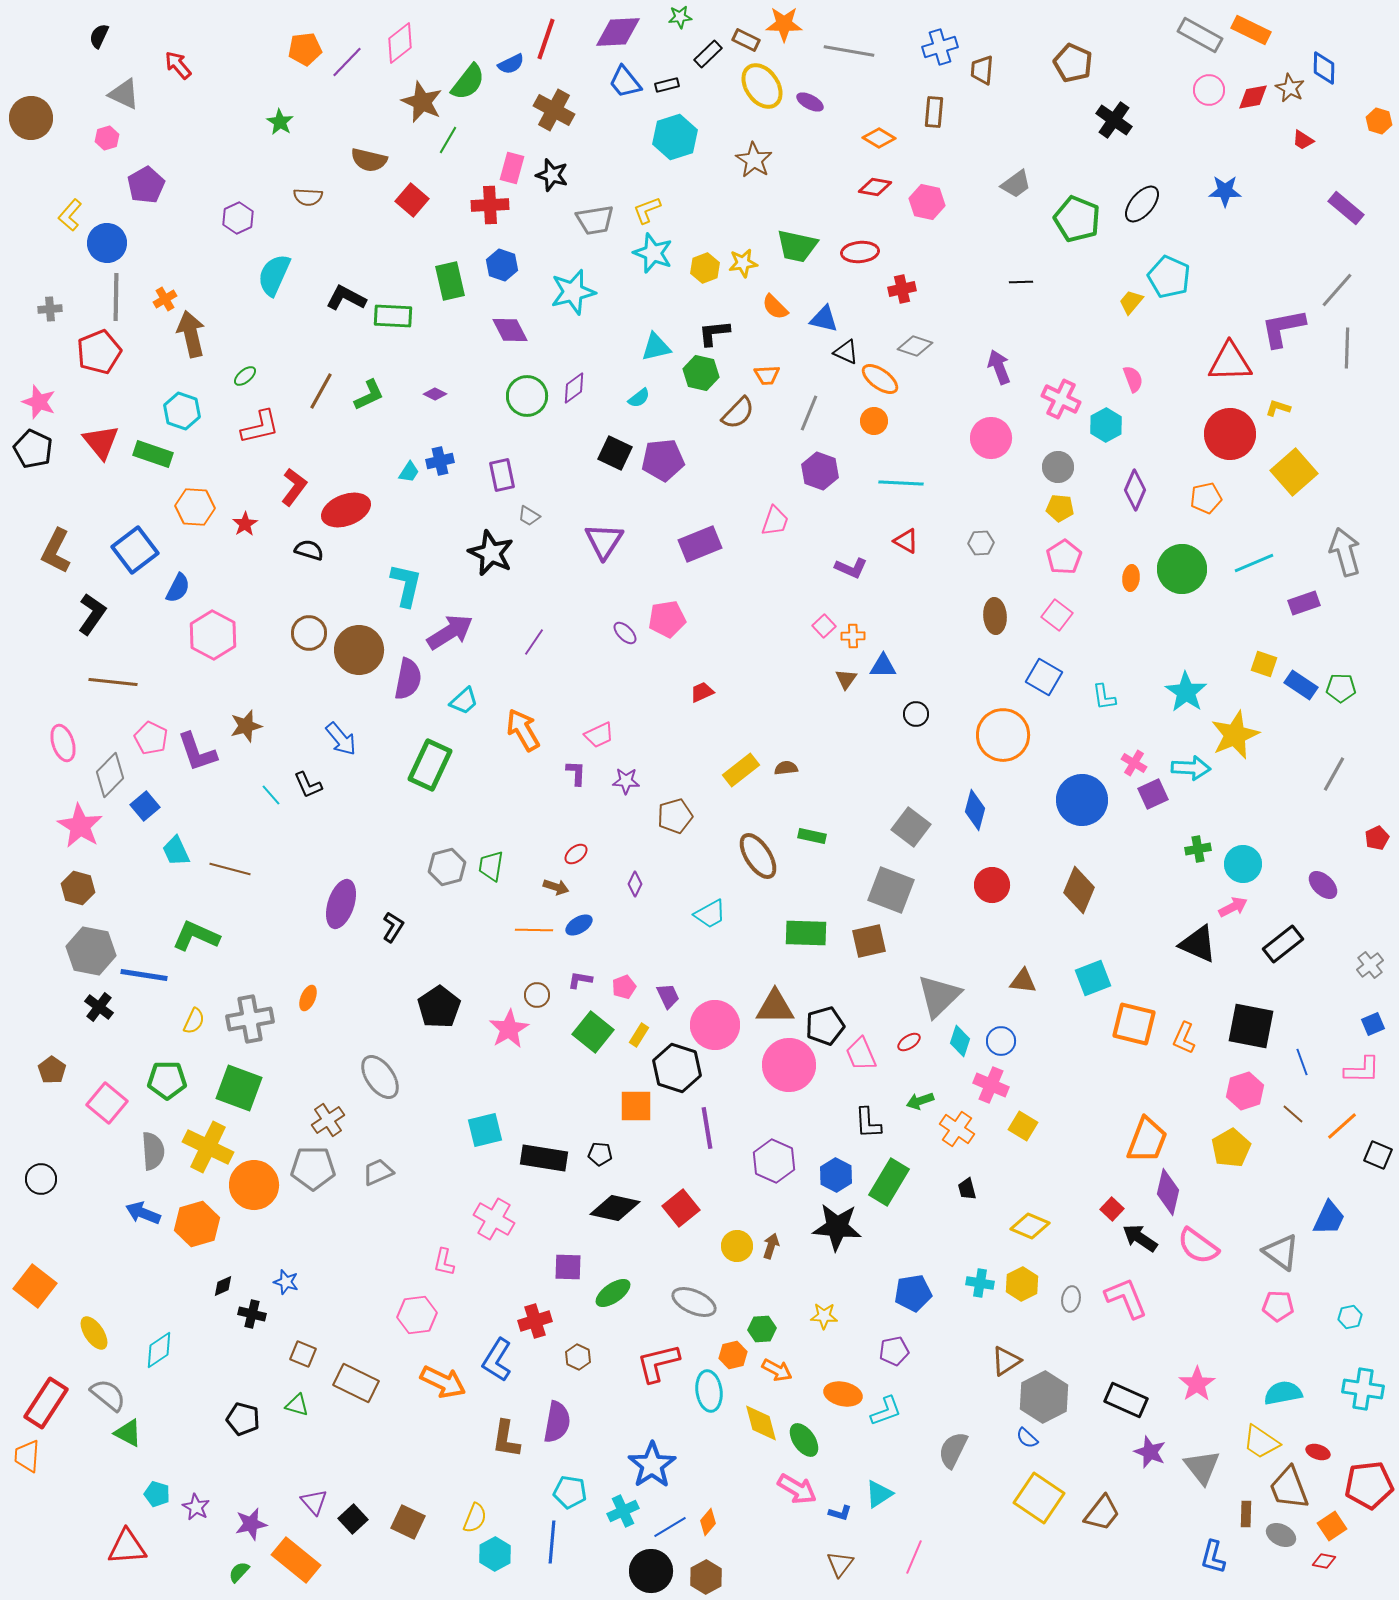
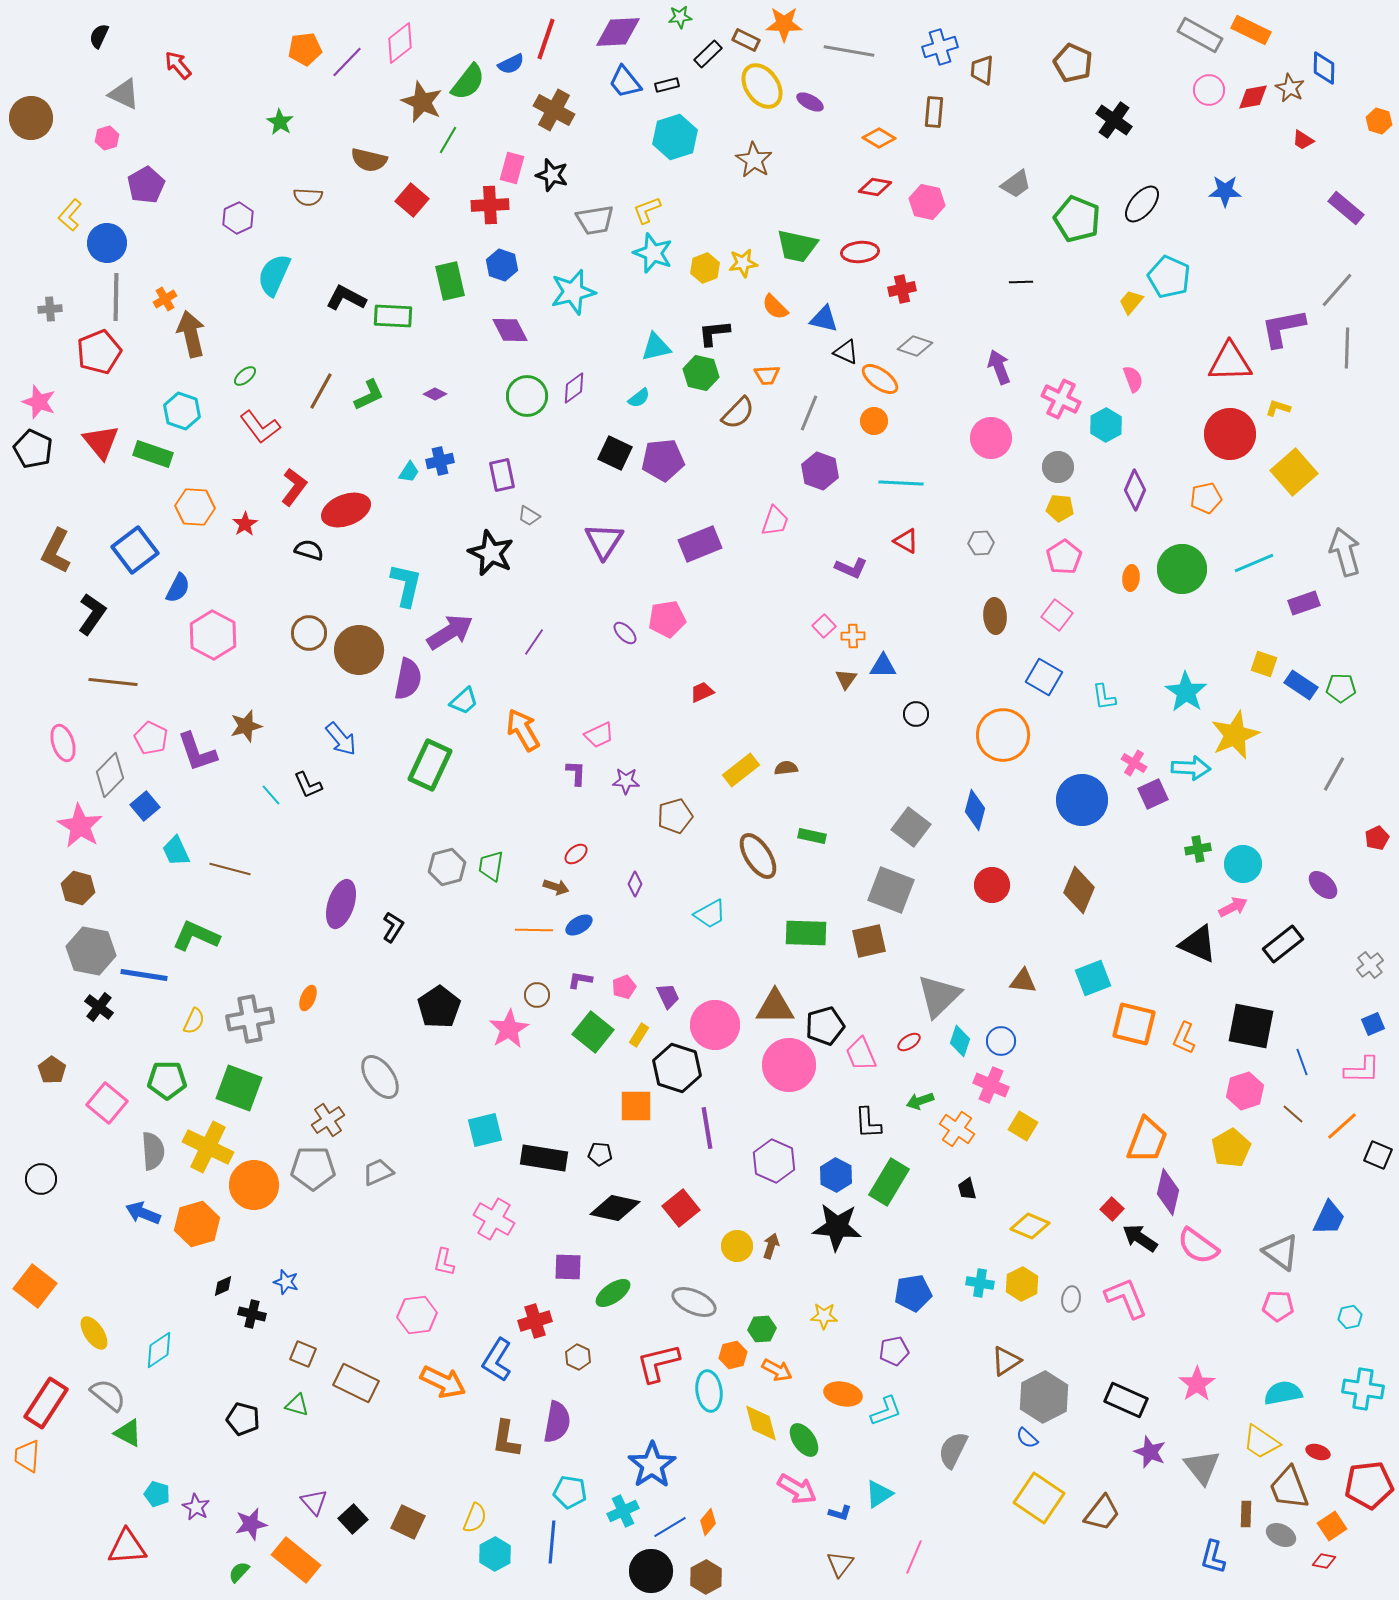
red L-shape at (260, 427): rotated 66 degrees clockwise
